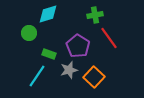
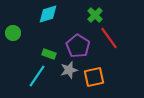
green cross: rotated 35 degrees counterclockwise
green circle: moved 16 px left
orange square: rotated 35 degrees clockwise
